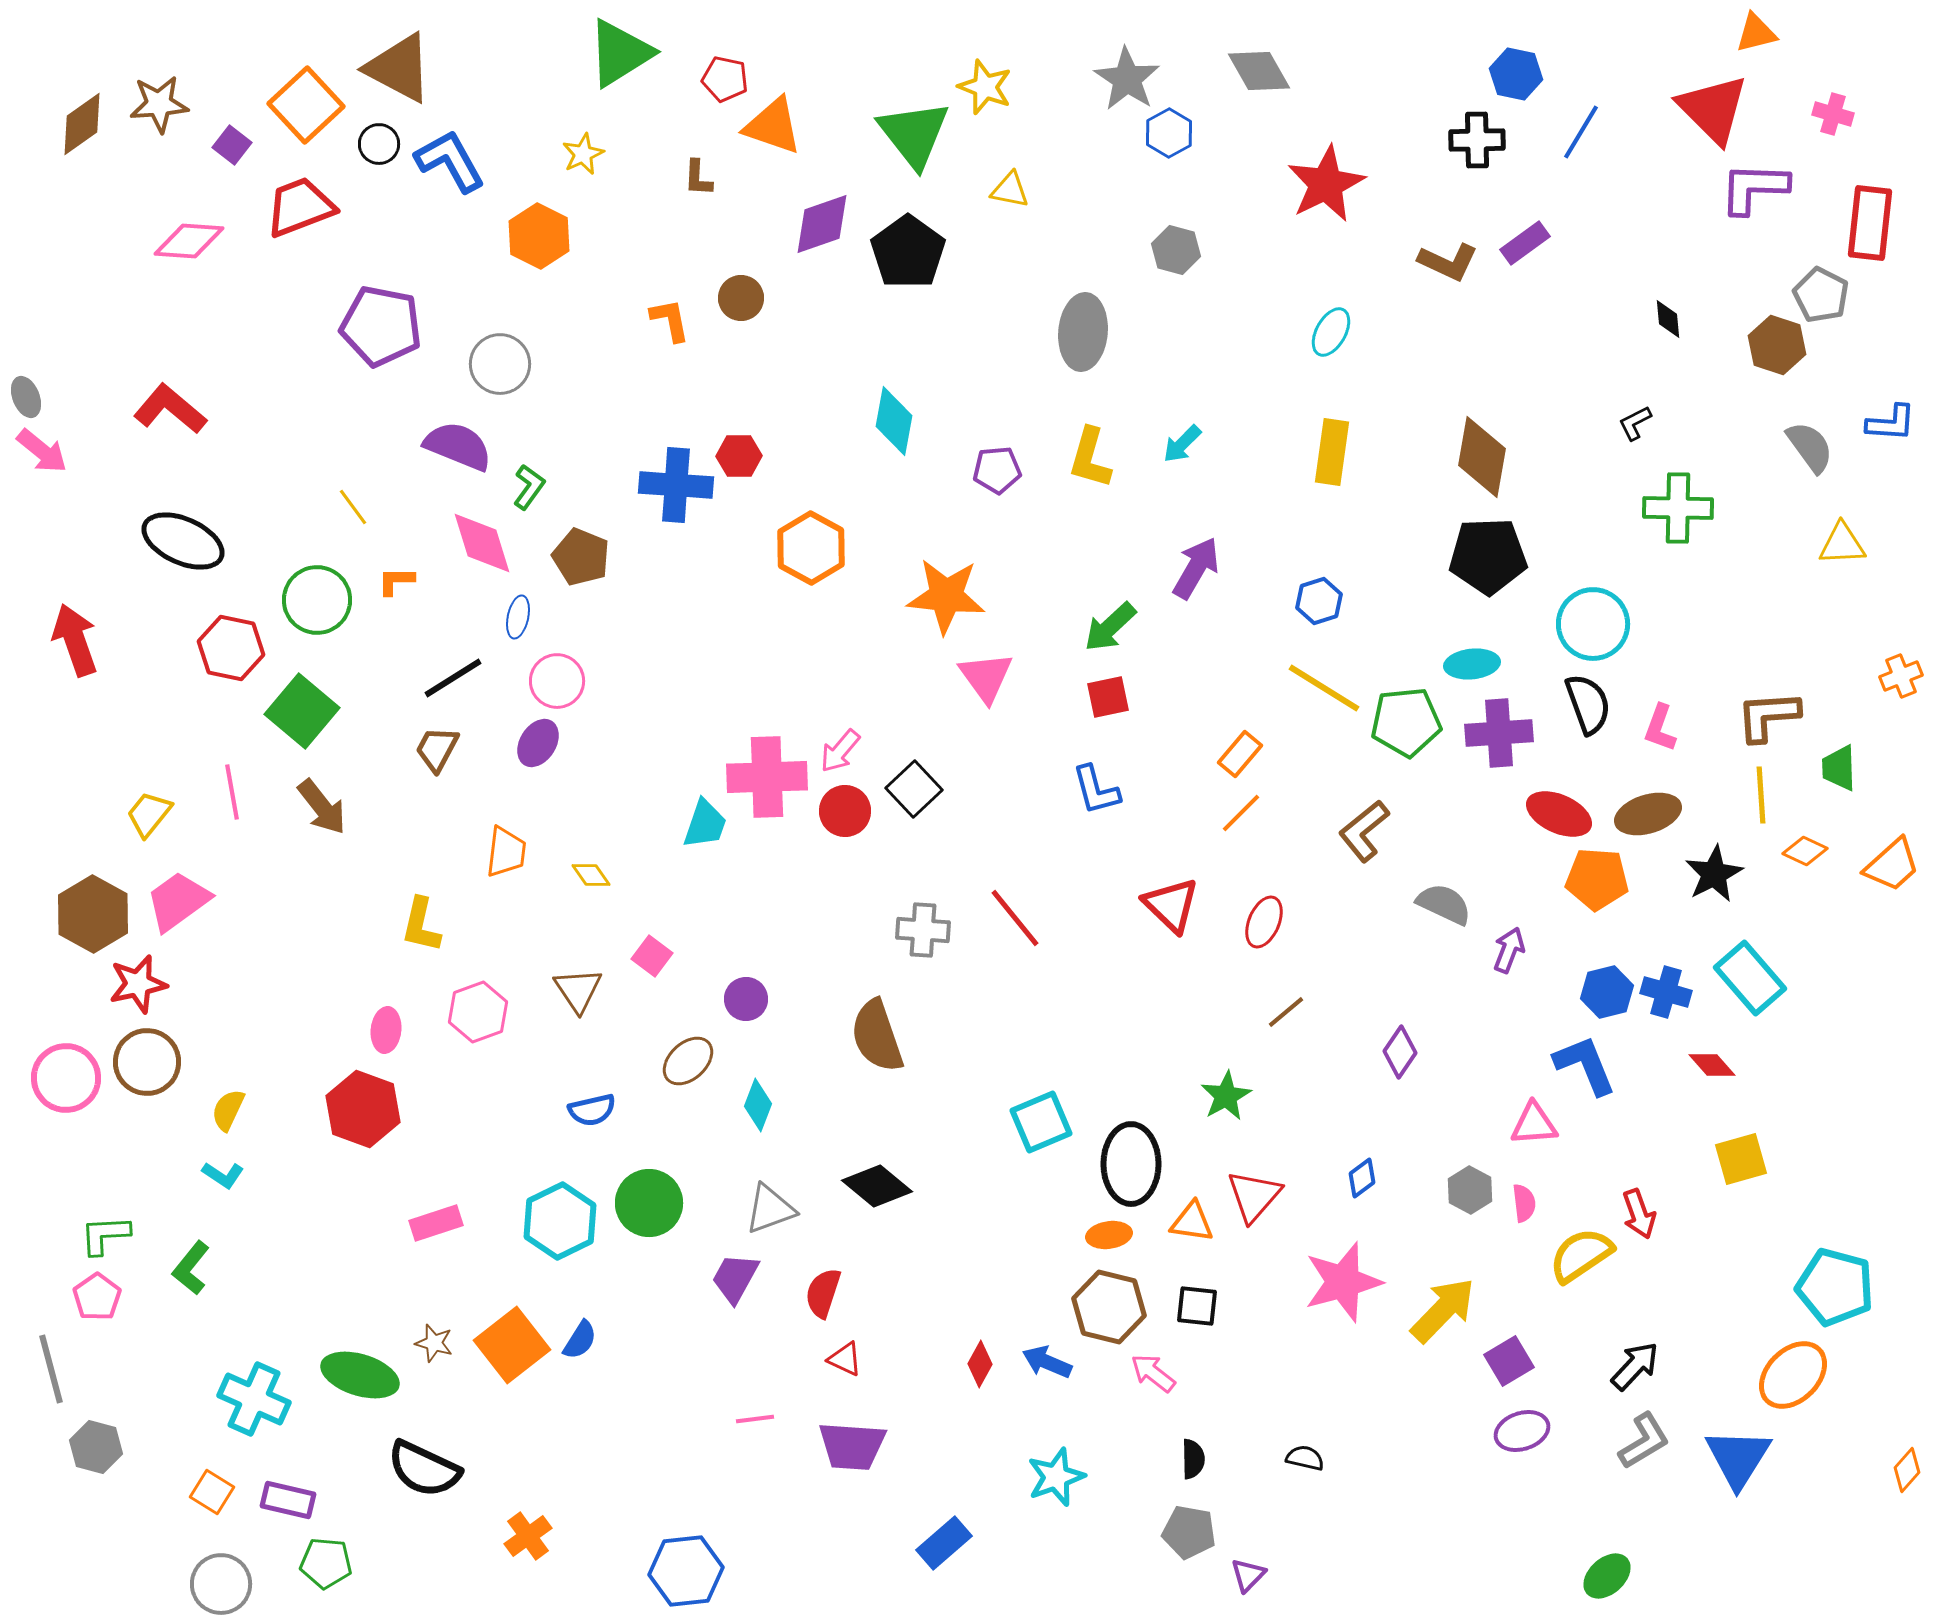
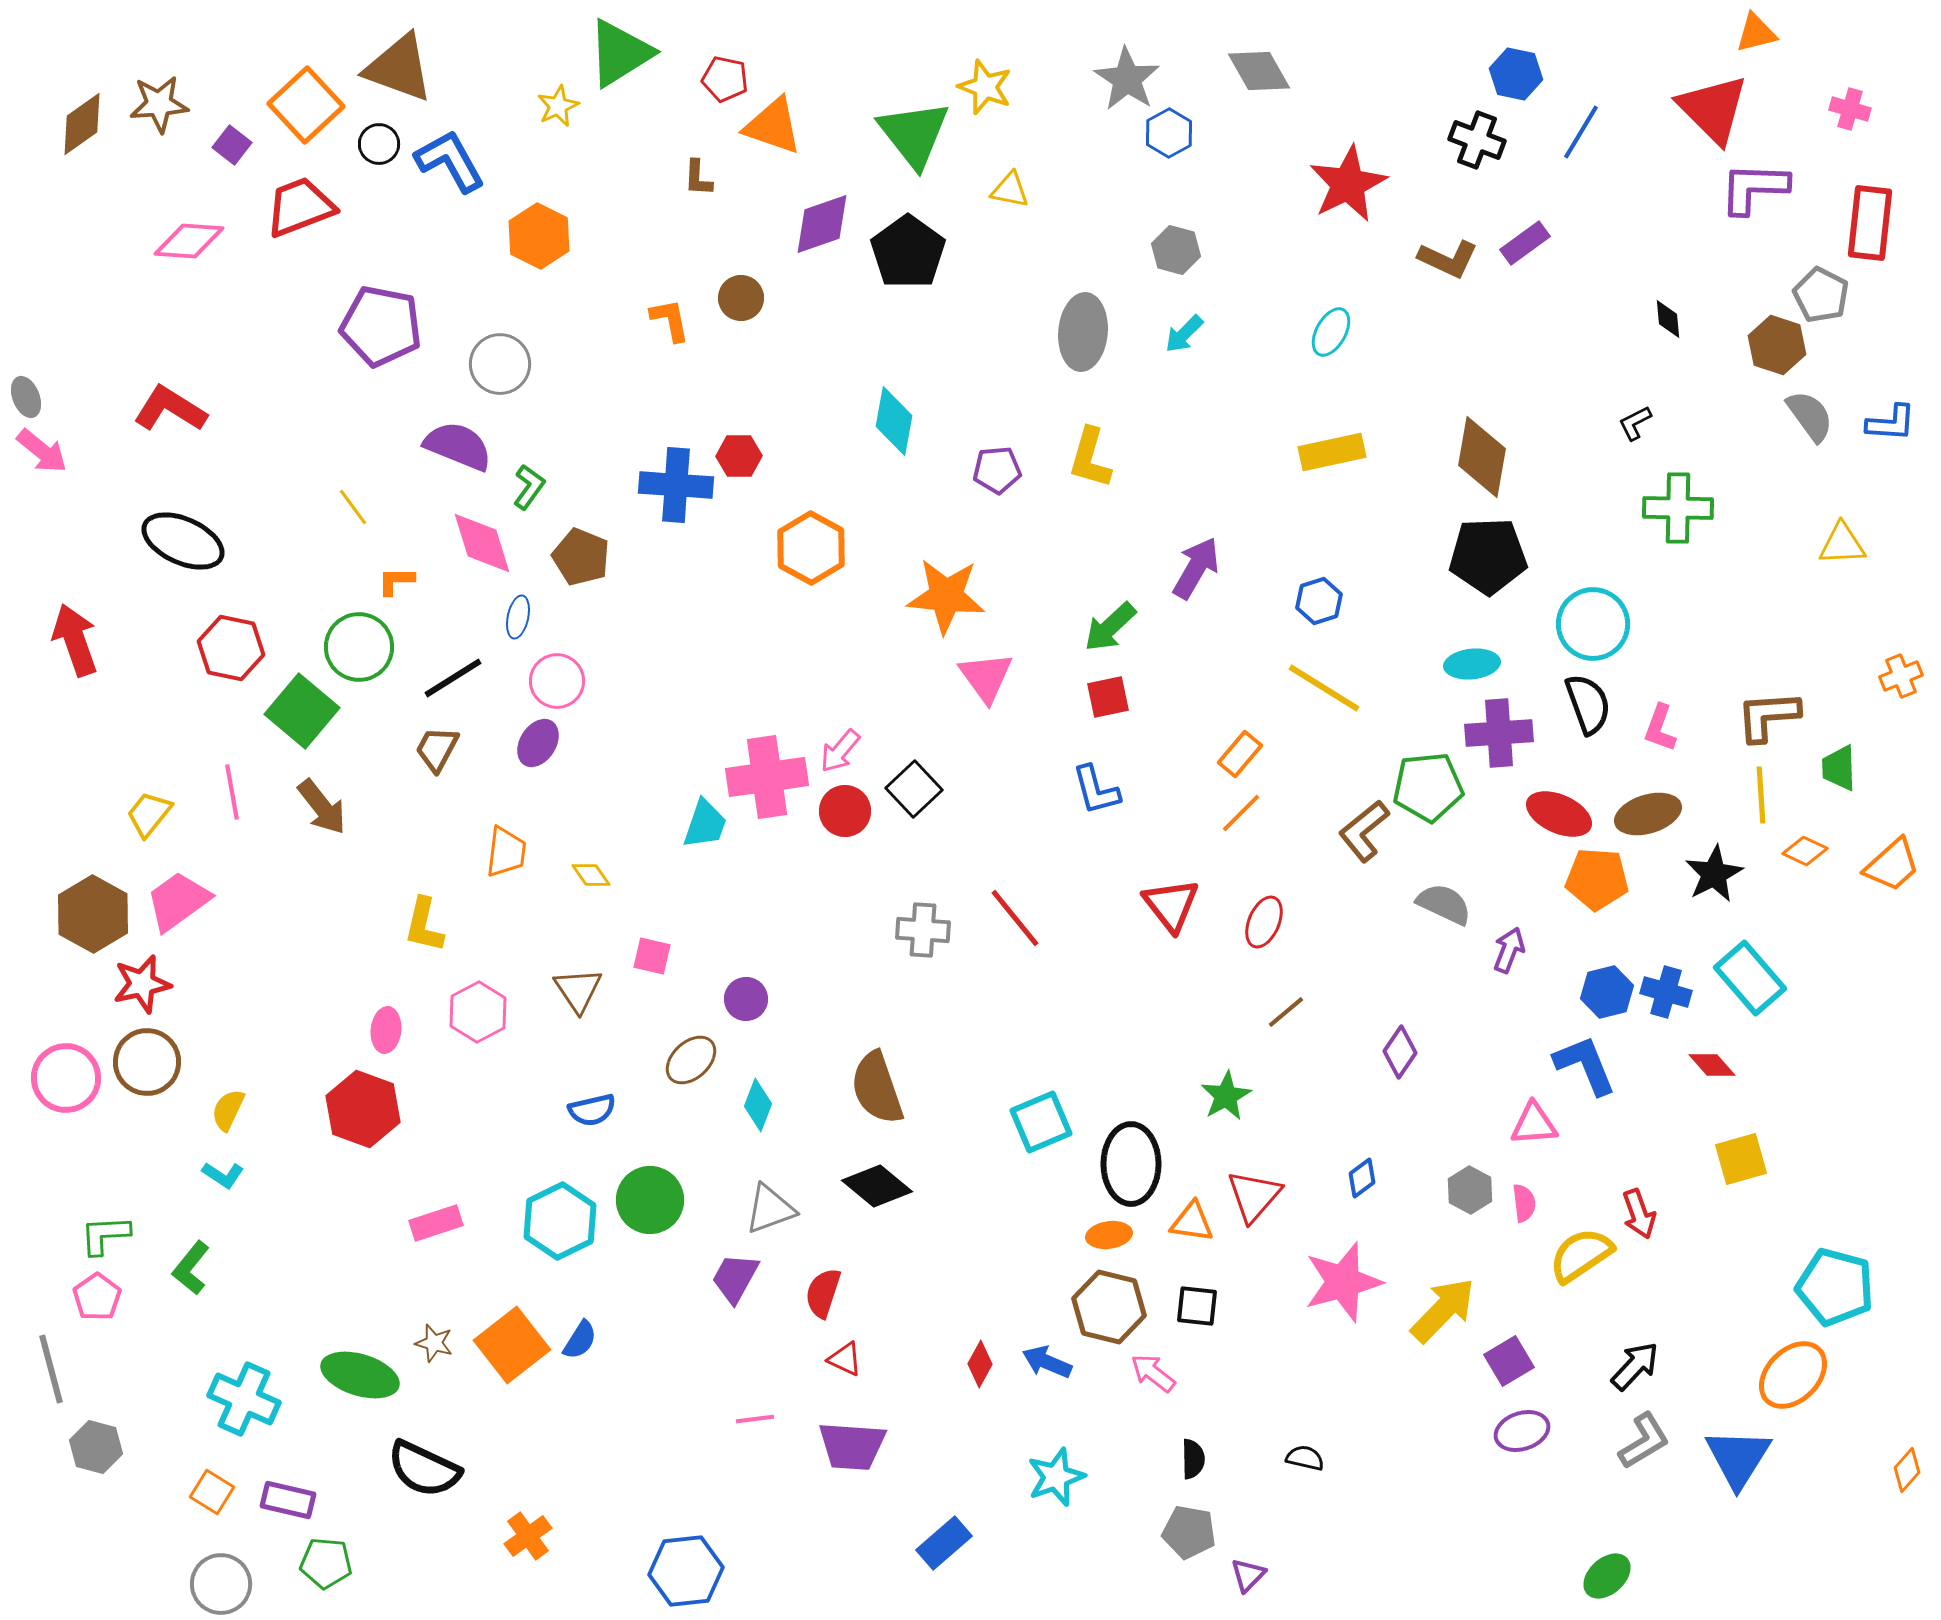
brown triangle at (399, 68): rotated 8 degrees counterclockwise
pink cross at (1833, 114): moved 17 px right, 5 px up
black cross at (1477, 140): rotated 22 degrees clockwise
yellow star at (583, 154): moved 25 px left, 48 px up
red star at (1326, 184): moved 22 px right
brown L-shape at (1448, 262): moved 3 px up
red L-shape at (170, 409): rotated 8 degrees counterclockwise
cyan arrow at (1182, 444): moved 2 px right, 110 px up
gray semicircle at (1810, 447): moved 31 px up
yellow rectangle at (1332, 452): rotated 70 degrees clockwise
green circle at (317, 600): moved 42 px right, 47 px down
green pentagon at (1406, 722): moved 22 px right, 65 px down
pink cross at (767, 777): rotated 6 degrees counterclockwise
red triangle at (1171, 905): rotated 8 degrees clockwise
yellow L-shape at (421, 925): moved 3 px right
pink square at (652, 956): rotated 24 degrees counterclockwise
red star at (138, 984): moved 4 px right
pink hexagon at (478, 1012): rotated 8 degrees counterclockwise
brown semicircle at (877, 1036): moved 52 px down
brown ellipse at (688, 1061): moved 3 px right, 1 px up
green circle at (649, 1203): moved 1 px right, 3 px up
cyan cross at (254, 1399): moved 10 px left
